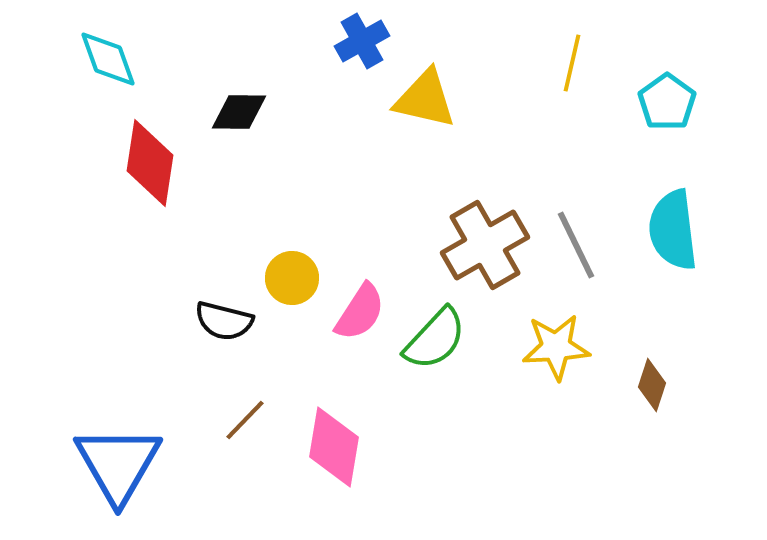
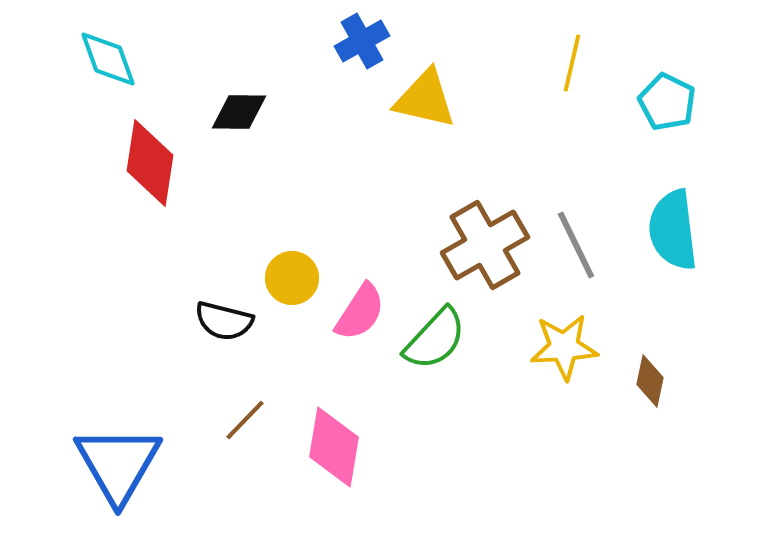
cyan pentagon: rotated 10 degrees counterclockwise
yellow star: moved 8 px right
brown diamond: moved 2 px left, 4 px up; rotated 6 degrees counterclockwise
